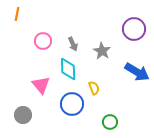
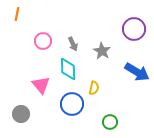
yellow semicircle: rotated 32 degrees clockwise
gray circle: moved 2 px left, 1 px up
